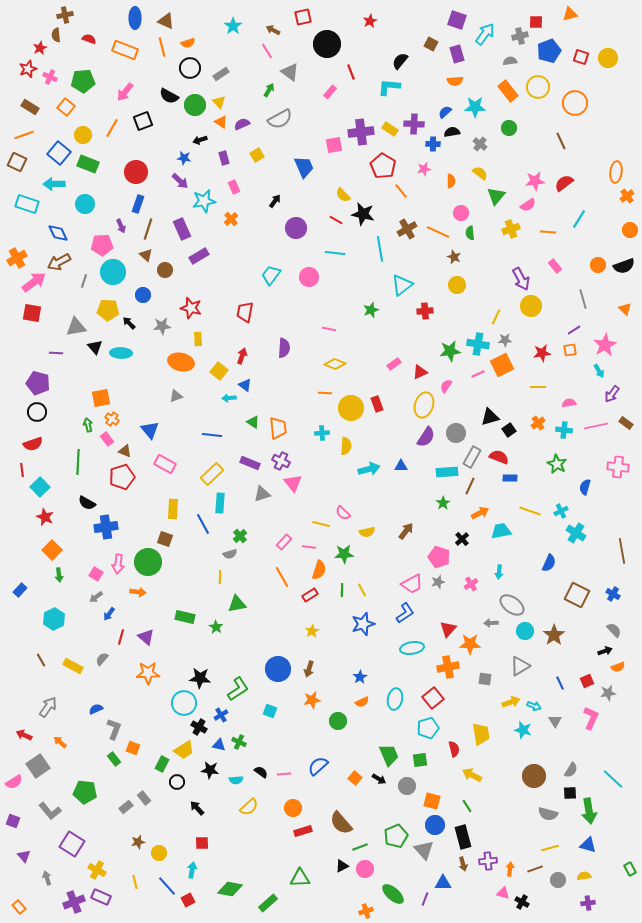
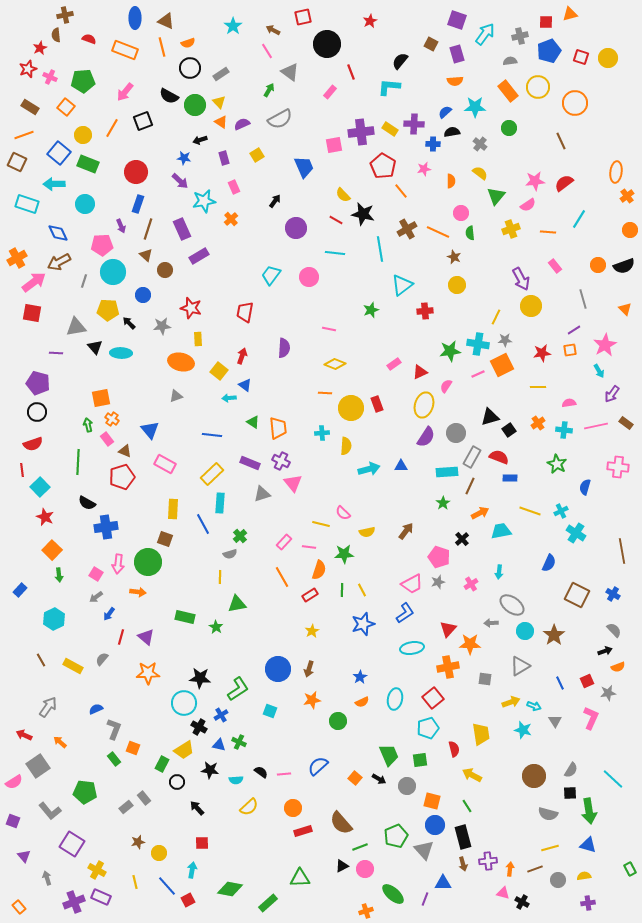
red square at (536, 22): moved 10 px right
